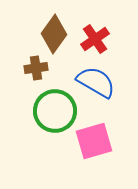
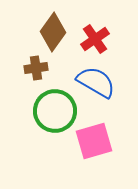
brown diamond: moved 1 px left, 2 px up
